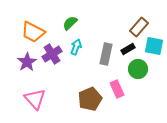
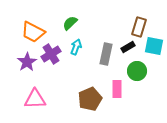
brown rectangle: rotated 24 degrees counterclockwise
black rectangle: moved 2 px up
purple cross: moved 1 px left
green circle: moved 1 px left, 2 px down
pink rectangle: rotated 24 degrees clockwise
pink triangle: rotated 50 degrees counterclockwise
